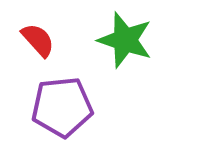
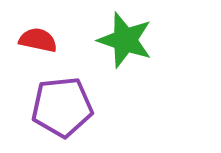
red semicircle: rotated 36 degrees counterclockwise
